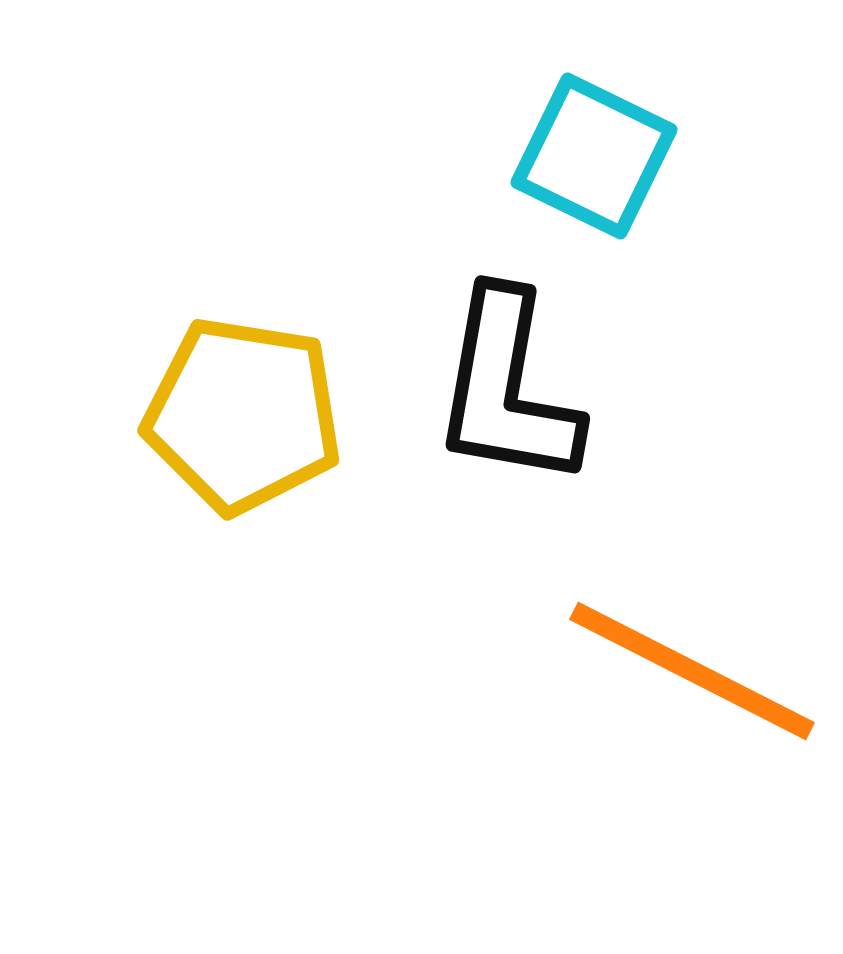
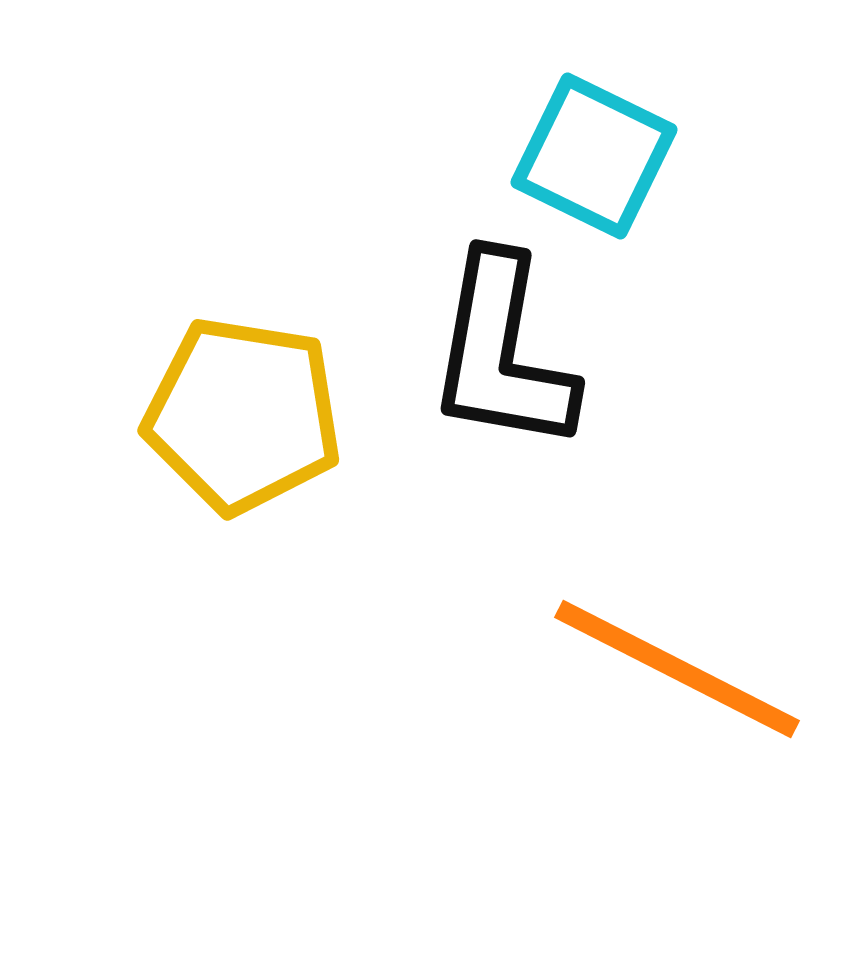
black L-shape: moved 5 px left, 36 px up
orange line: moved 15 px left, 2 px up
